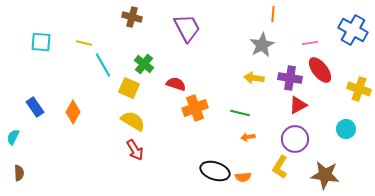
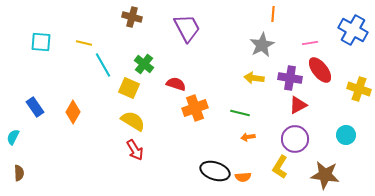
cyan circle: moved 6 px down
